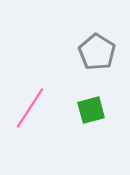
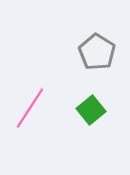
green square: rotated 24 degrees counterclockwise
